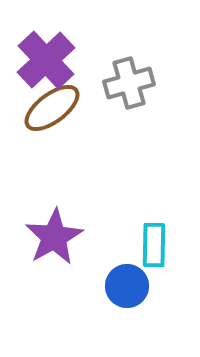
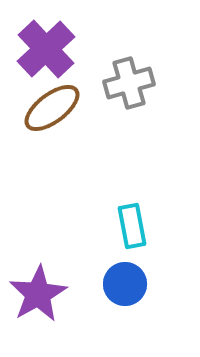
purple cross: moved 11 px up
purple star: moved 16 px left, 57 px down
cyan rectangle: moved 22 px left, 19 px up; rotated 12 degrees counterclockwise
blue circle: moved 2 px left, 2 px up
